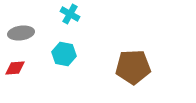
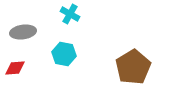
gray ellipse: moved 2 px right, 1 px up
brown pentagon: rotated 28 degrees counterclockwise
